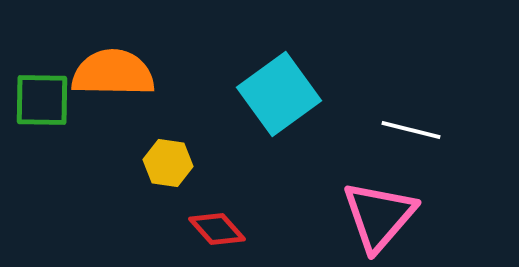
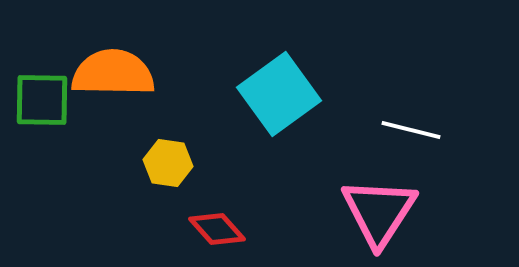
pink triangle: moved 4 px up; rotated 8 degrees counterclockwise
